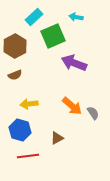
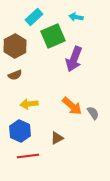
purple arrow: moved 4 px up; rotated 90 degrees counterclockwise
blue hexagon: moved 1 px down; rotated 10 degrees clockwise
